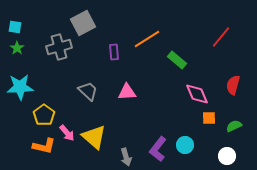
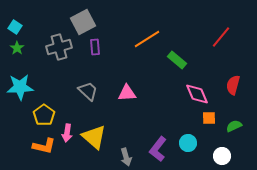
gray square: moved 1 px up
cyan square: rotated 24 degrees clockwise
purple rectangle: moved 19 px left, 5 px up
pink triangle: moved 1 px down
pink arrow: rotated 48 degrees clockwise
cyan circle: moved 3 px right, 2 px up
white circle: moved 5 px left
